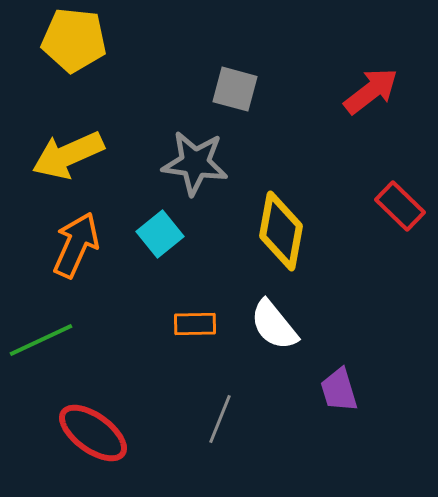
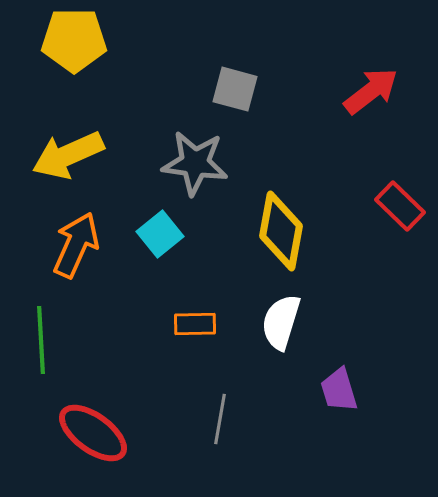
yellow pentagon: rotated 6 degrees counterclockwise
white semicircle: moved 7 px right, 3 px up; rotated 56 degrees clockwise
green line: rotated 68 degrees counterclockwise
gray line: rotated 12 degrees counterclockwise
